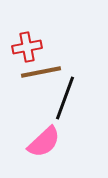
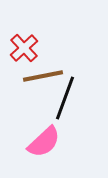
red cross: moved 3 px left, 1 px down; rotated 32 degrees counterclockwise
brown line: moved 2 px right, 4 px down
